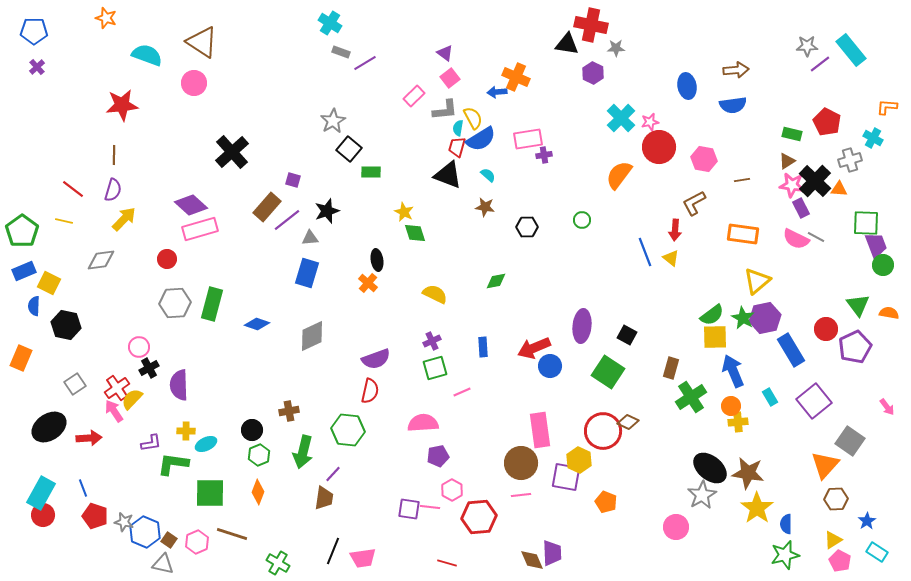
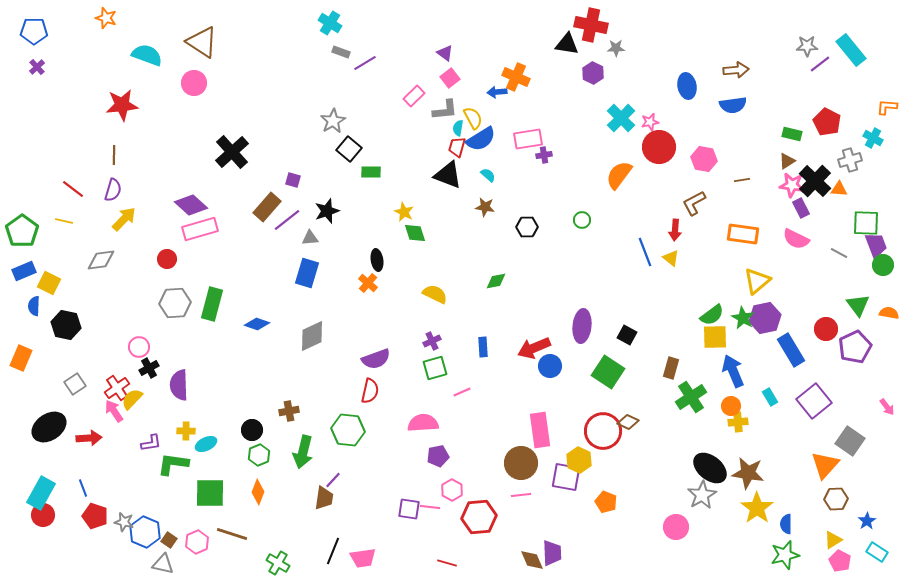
gray line at (816, 237): moved 23 px right, 16 px down
purple line at (333, 474): moved 6 px down
